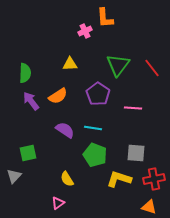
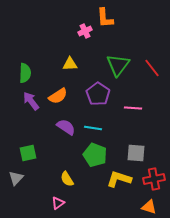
purple semicircle: moved 1 px right, 3 px up
gray triangle: moved 2 px right, 2 px down
